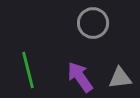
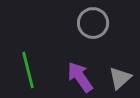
gray triangle: rotated 35 degrees counterclockwise
